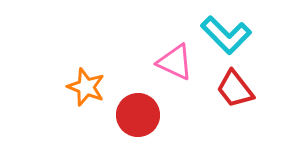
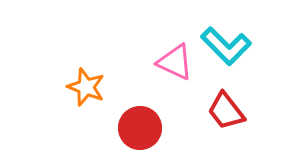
cyan L-shape: moved 11 px down
red trapezoid: moved 9 px left, 22 px down
red circle: moved 2 px right, 13 px down
